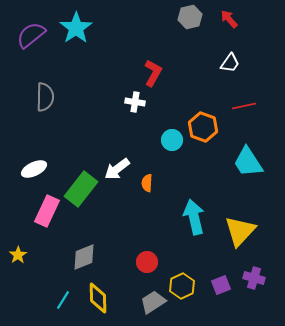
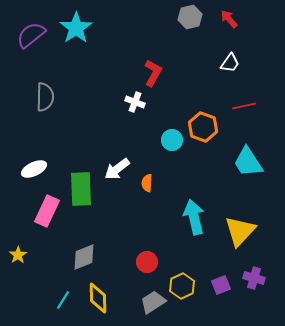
white cross: rotated 12 degrees clockwise
green rectangle: rotated 40 degrees counterclockwise
